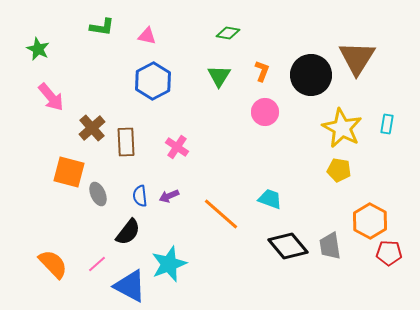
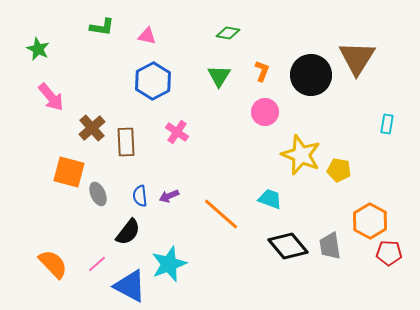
yellow star: moved 41 px left, 27 px down; rotated 6 degrees counterclockwise
pink cross: moved 15 px up
